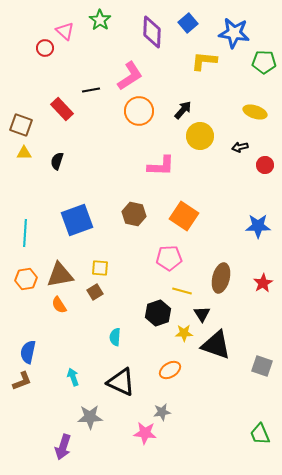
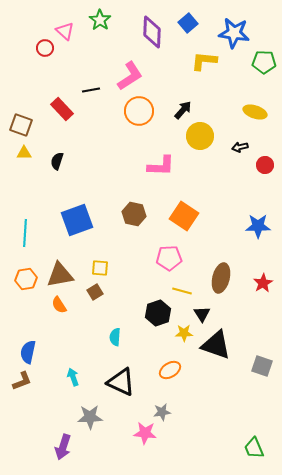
green trapezoid at (260, 434): moved 6 px left, 14 px down
